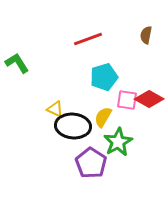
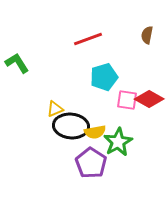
brown semicircle: moved 1 px right
yellow triangle: rotated 48 degrees counterclockwise
yellow semicircle: moved 8 px left, 15 px down; rotated 130 degrees counterclockwise
black ellipse: moved 2 px left
